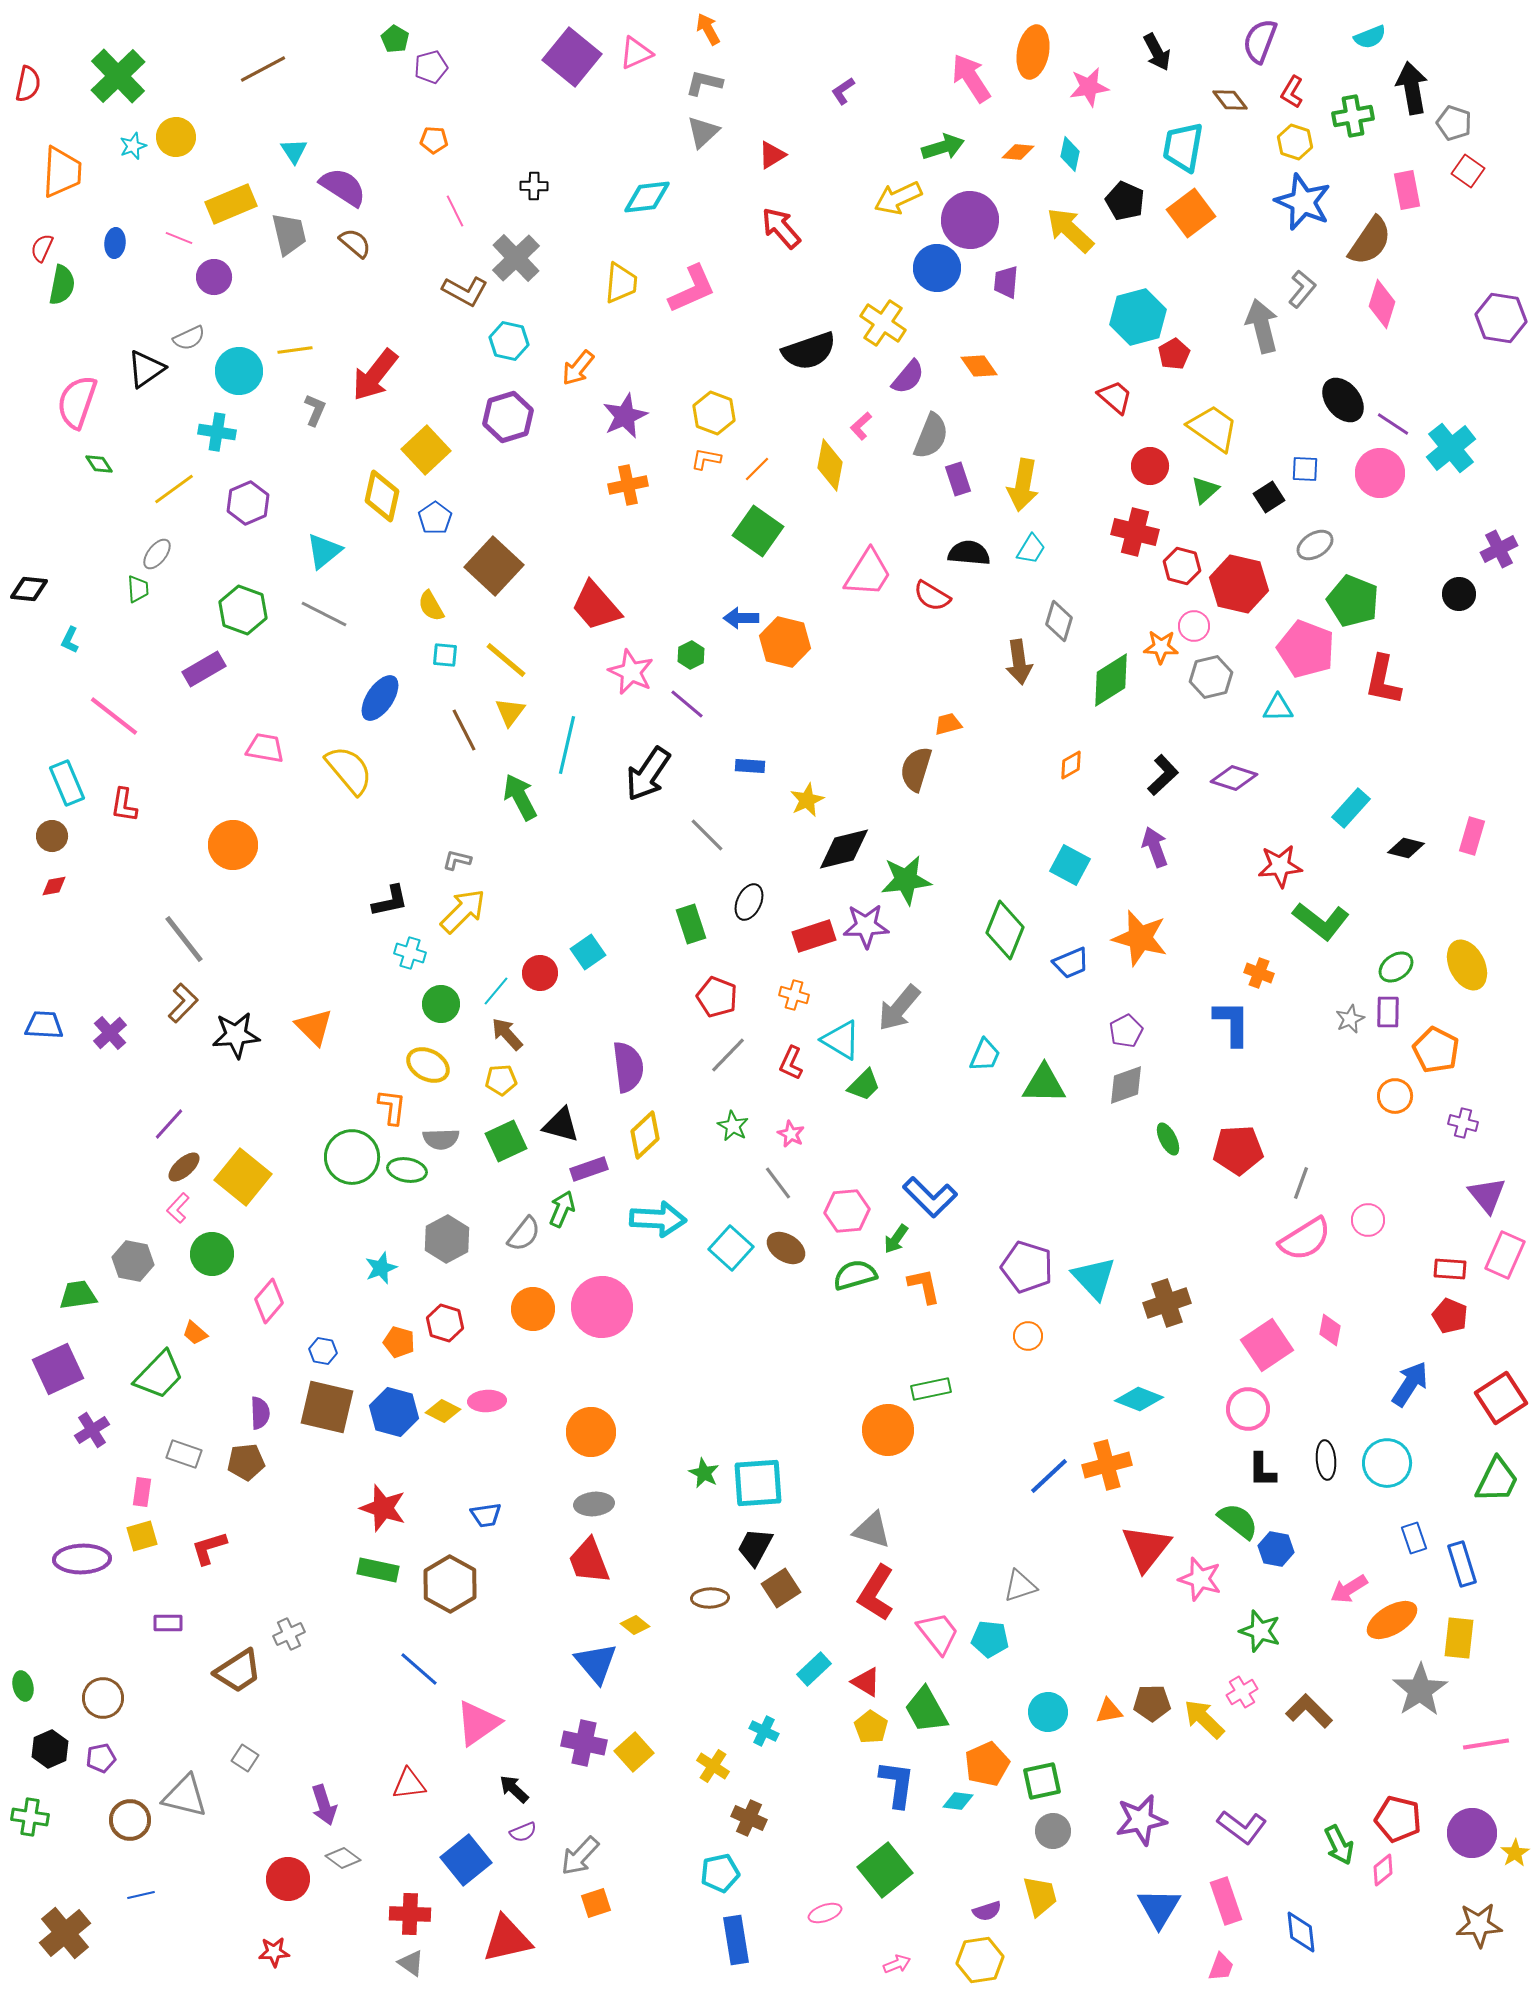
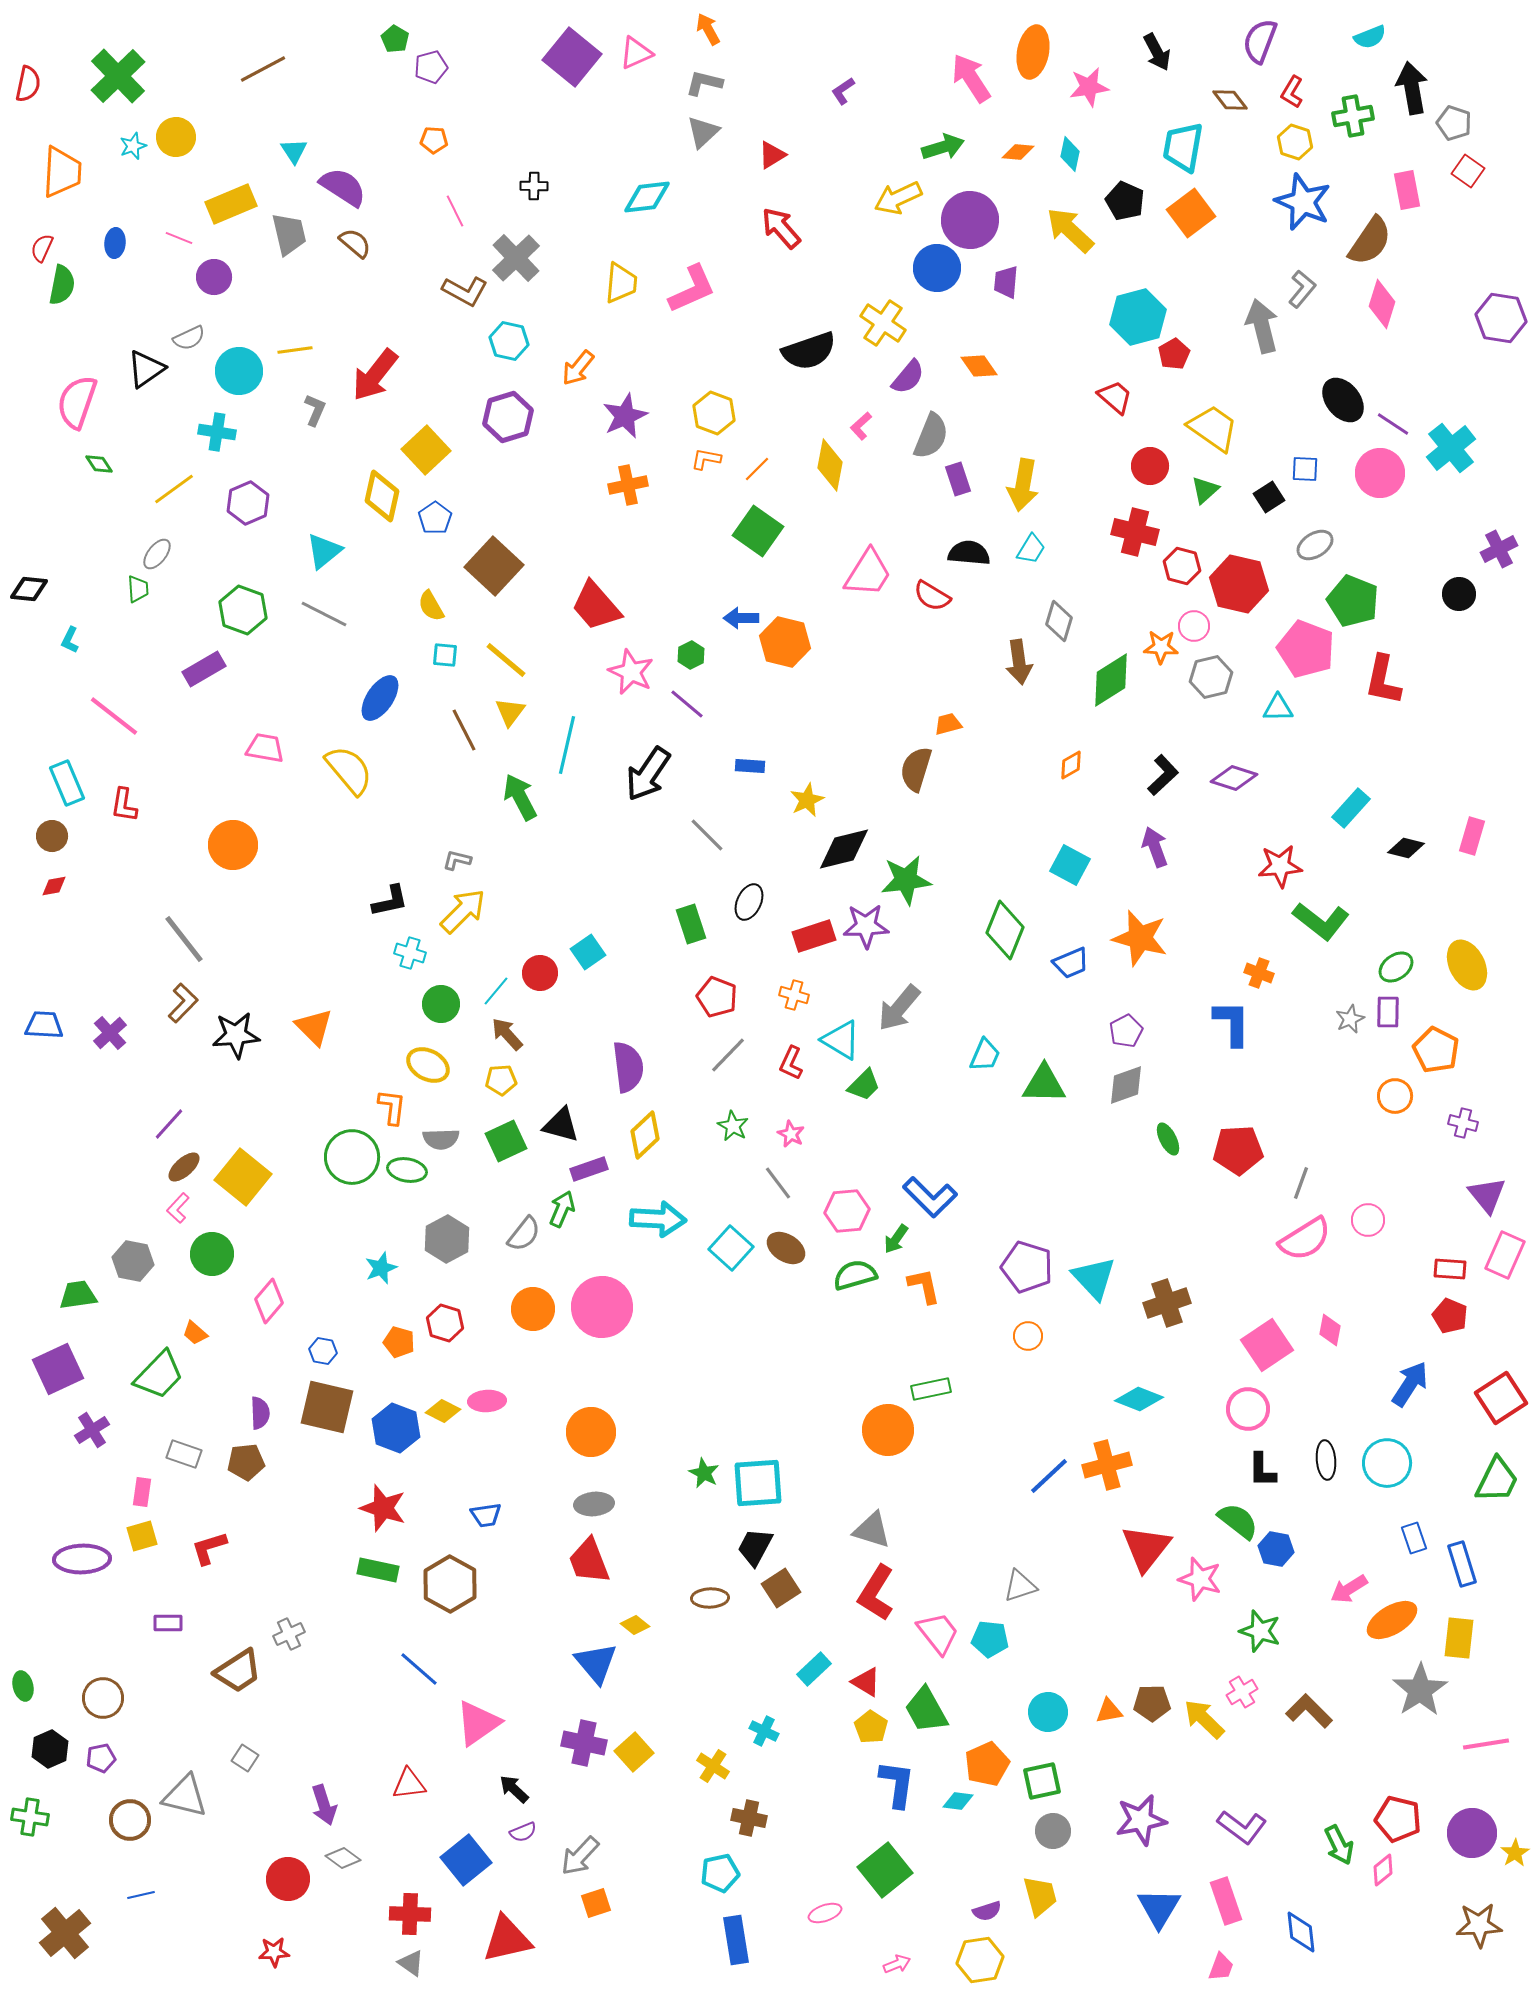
blue hexagon at (394, 1412): moved 2 px right, 16 px down; rotated 6 degrees clockwise
brown cross at (749, 1818): rotated 12 degrees counterclockwise
